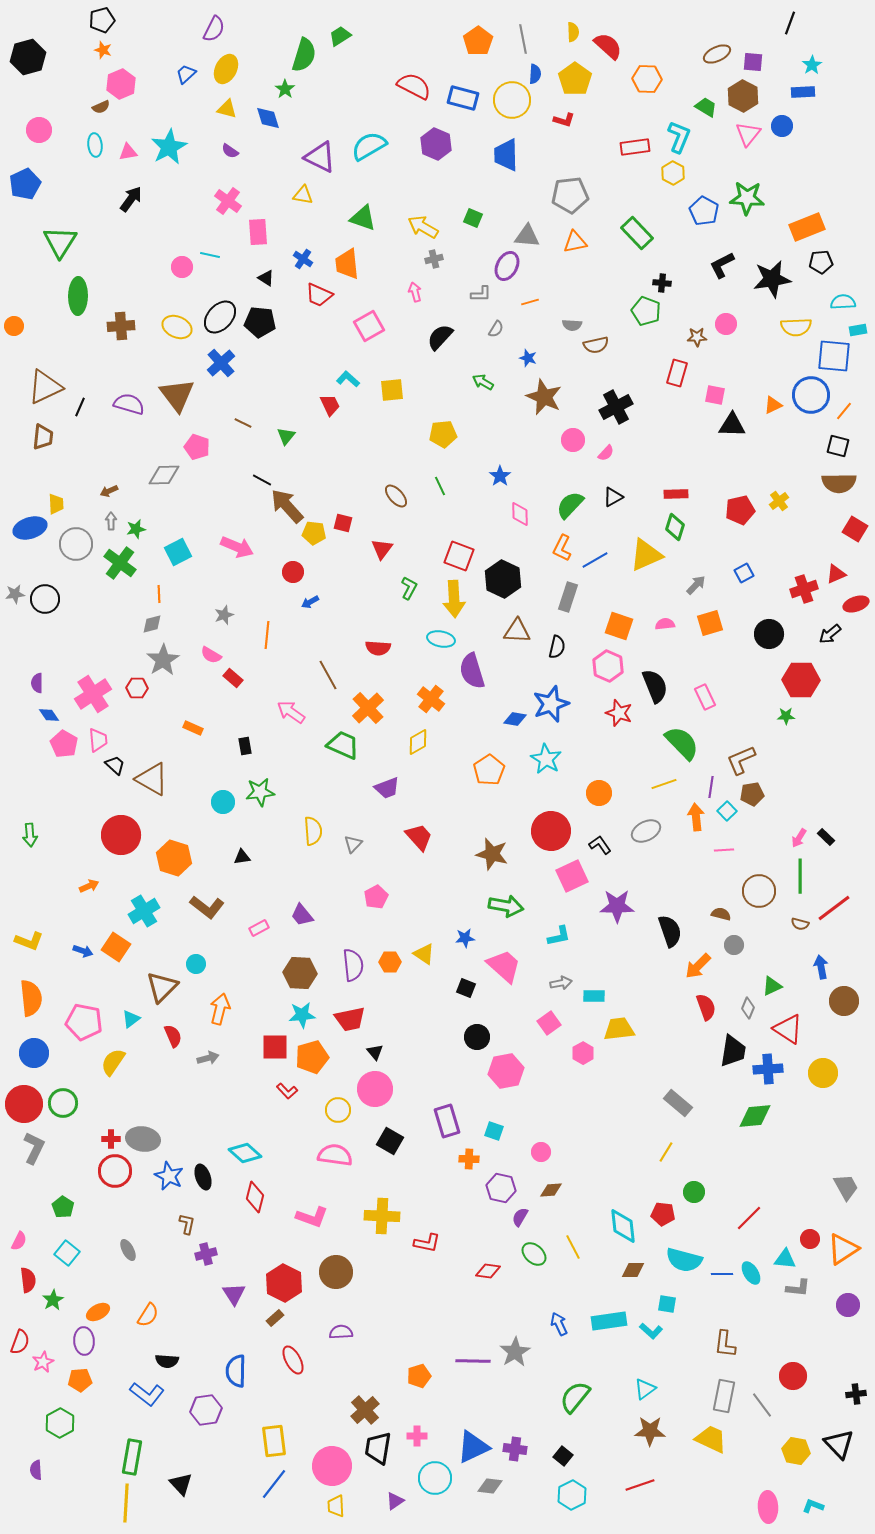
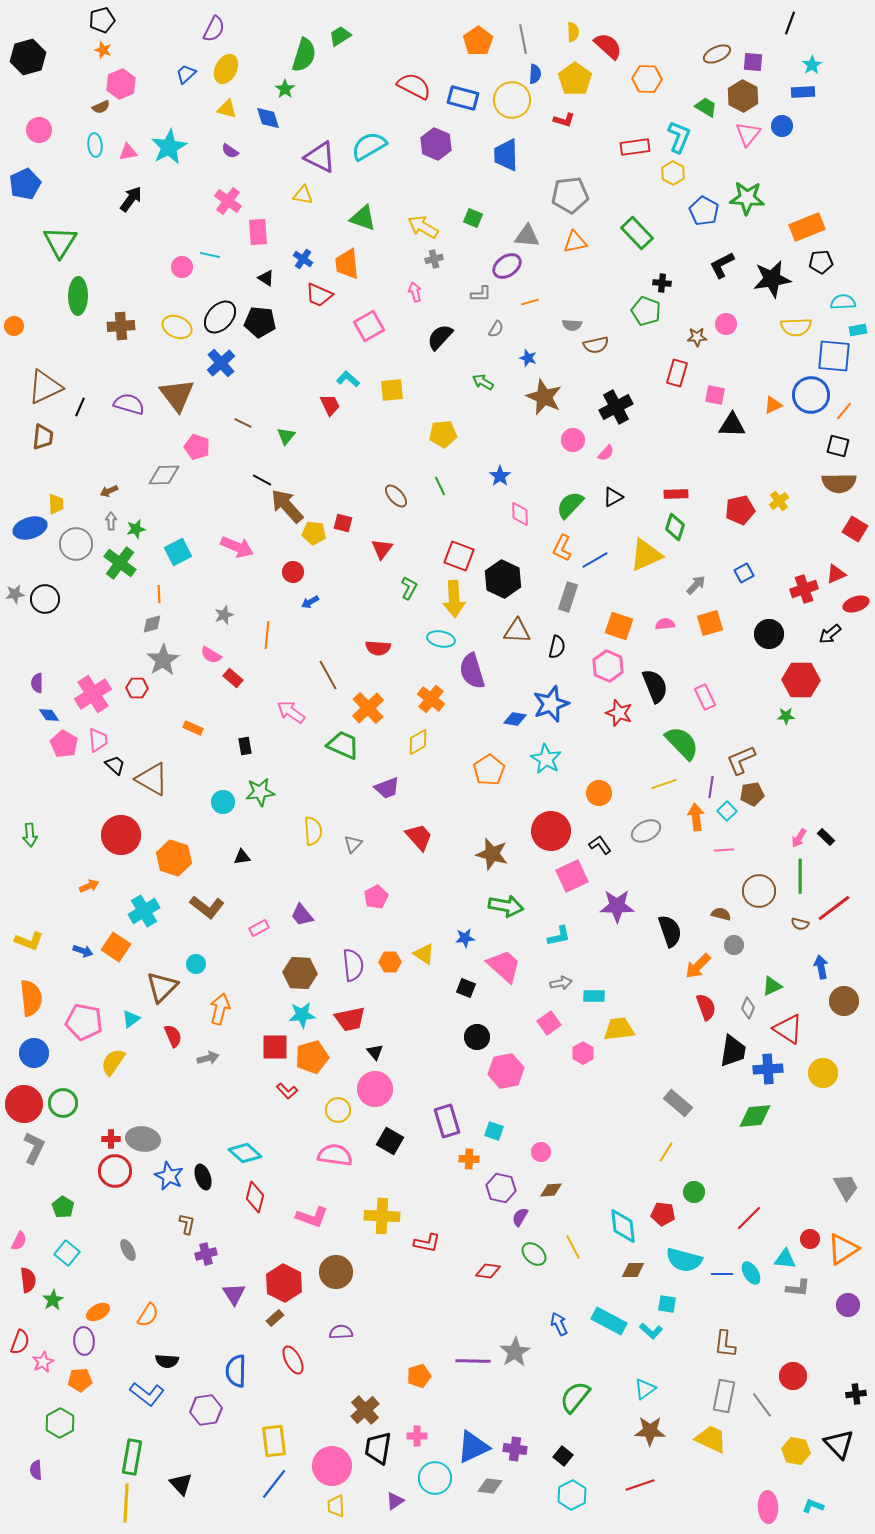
purple ellipse at (507, 266): rotated 28 degrees clockwise
cyan rectangle at (609, 1321): rotated 36 degrees clockwise
